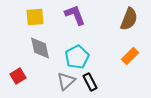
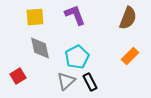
brown semicircle: moved 1 px left, 1 px up
